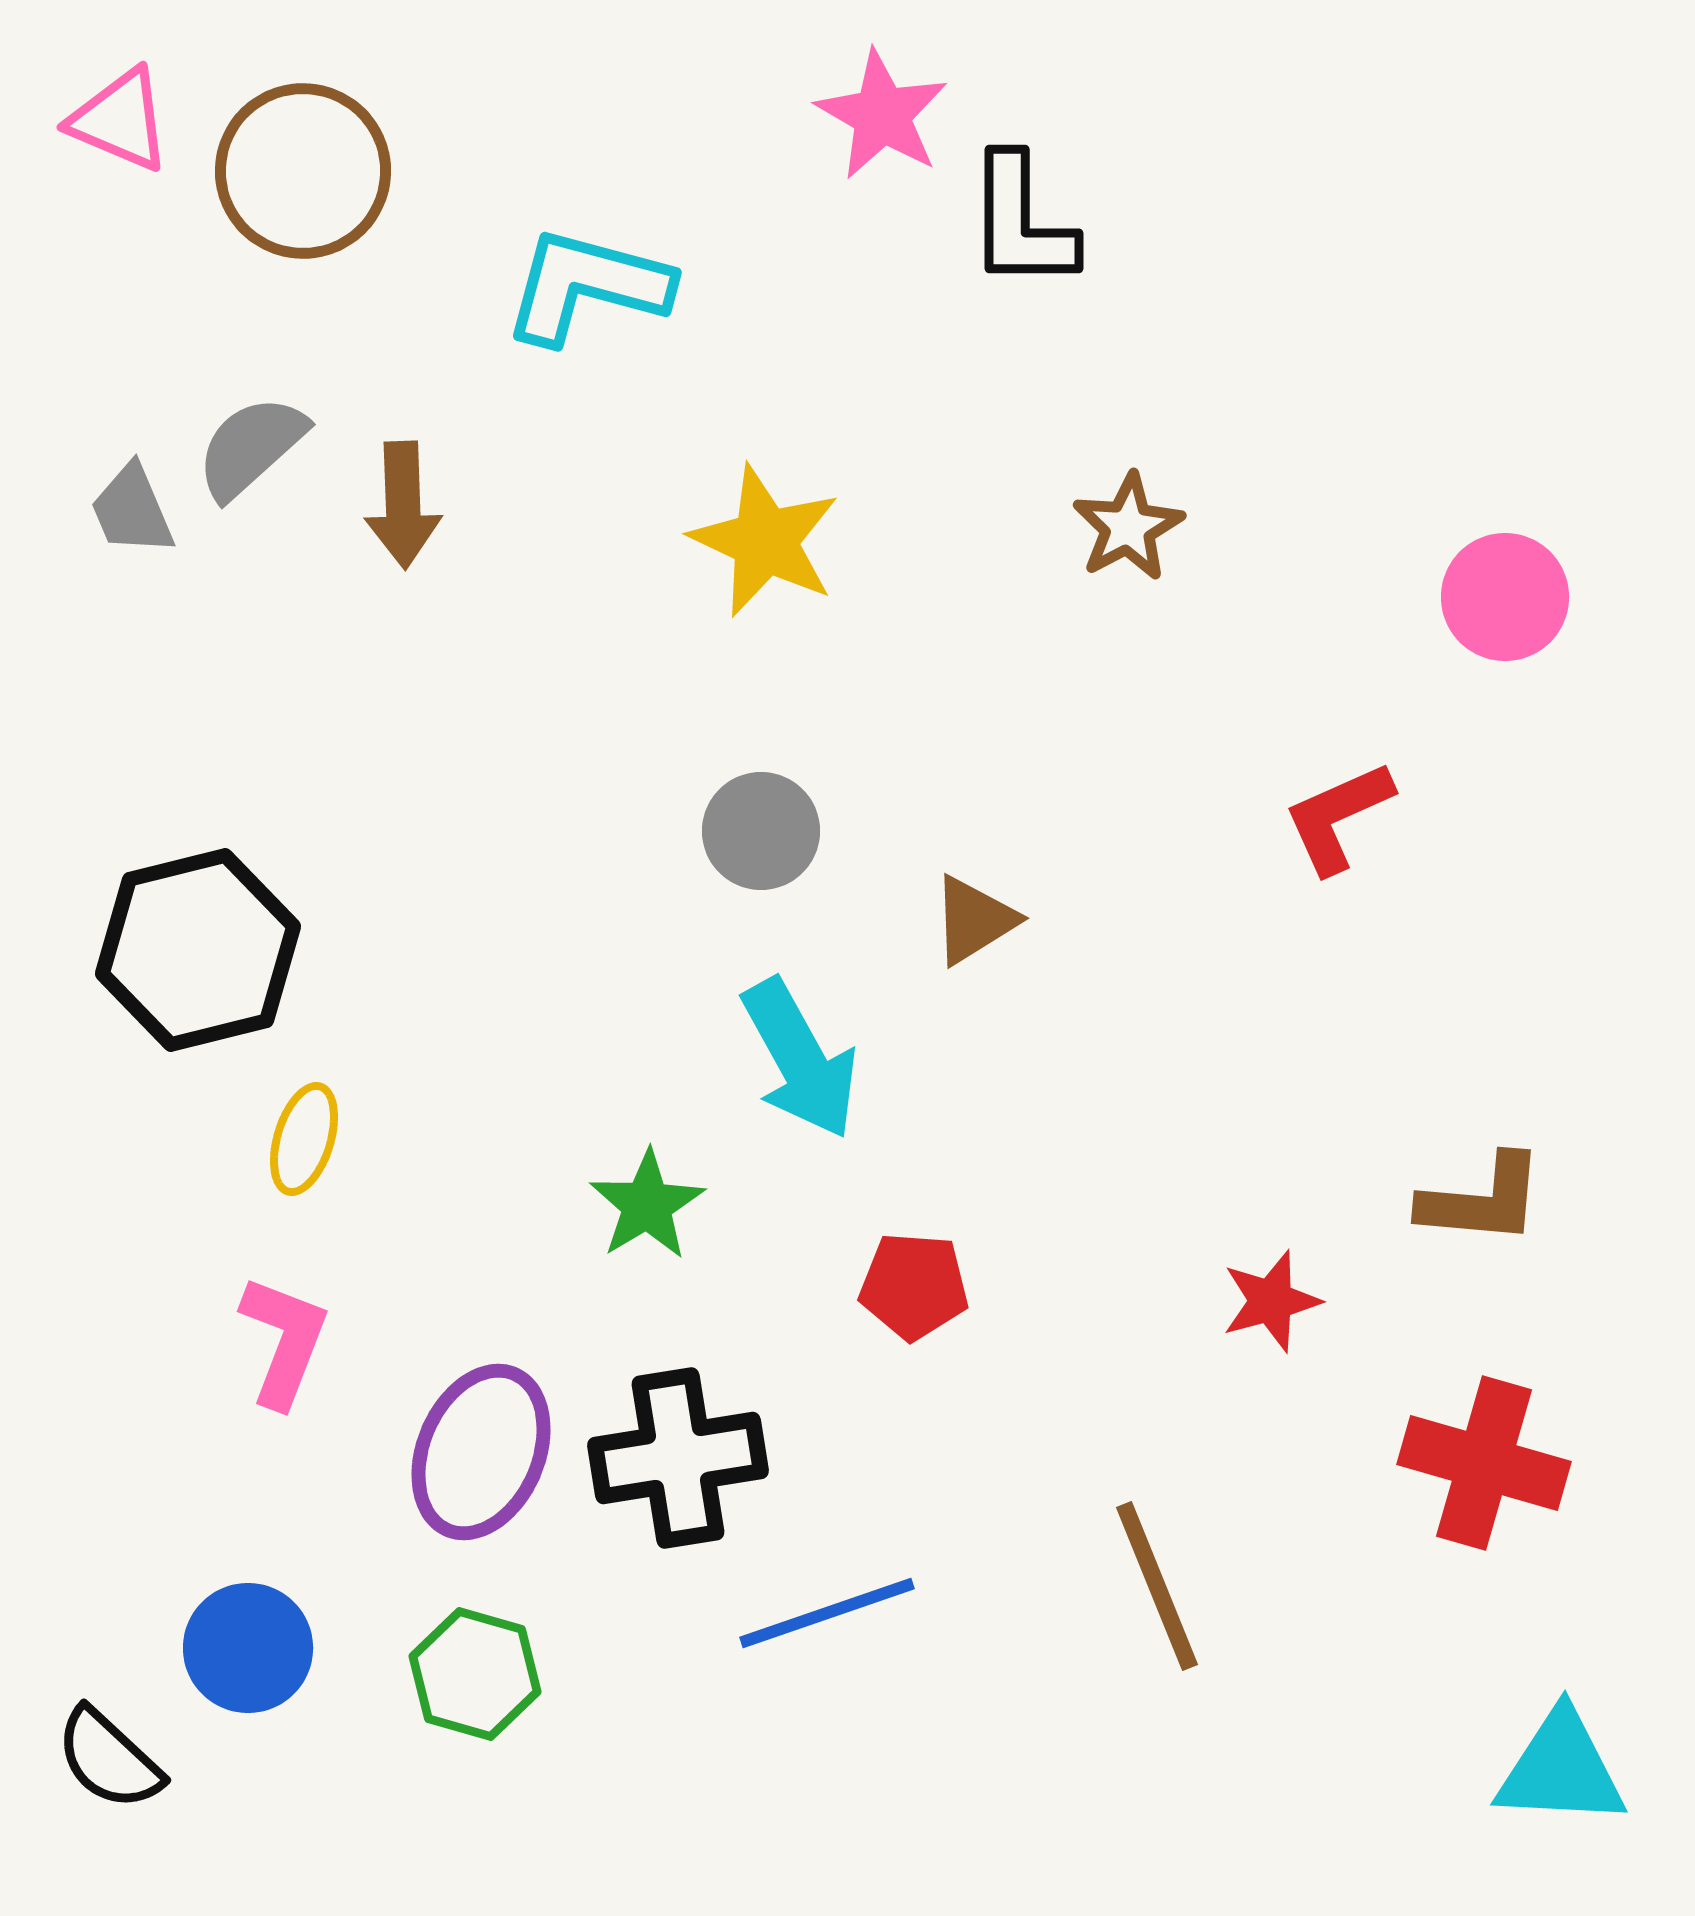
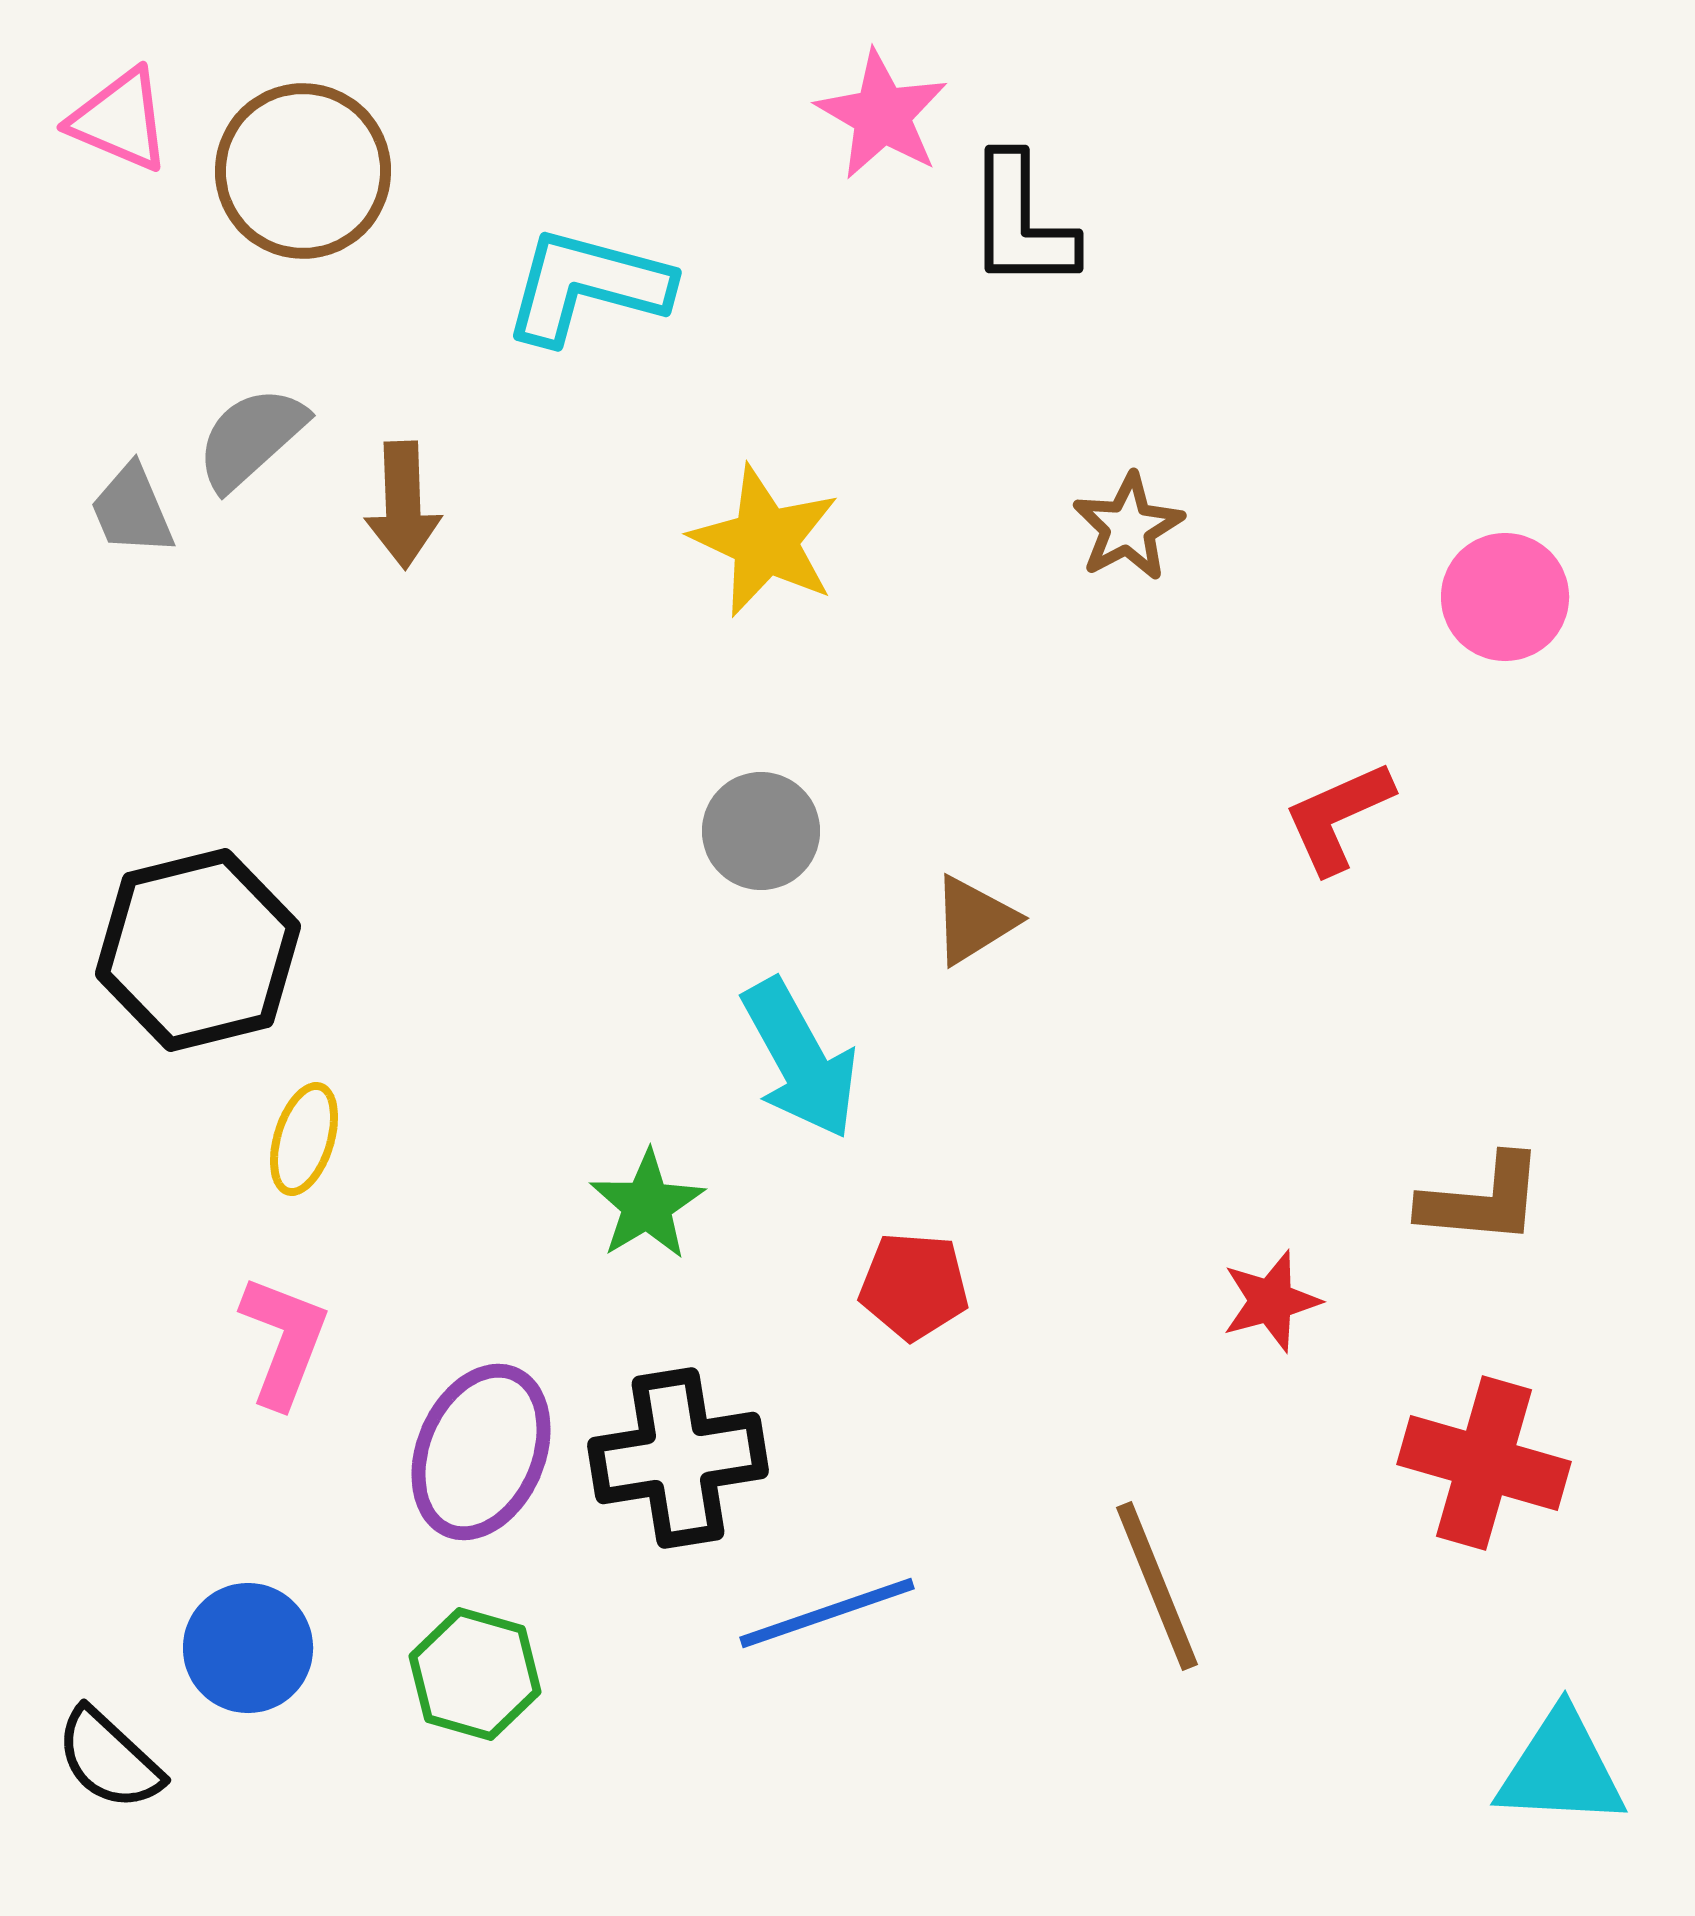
gray semicircle: moved 9 px up
